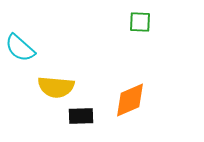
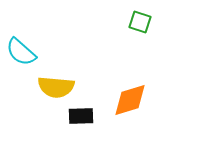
green square: rotated 15 degrees clockwise
cyan semicircle: moved 1 px right, 4 px down
orange diamond: rotated 6 degrees clockwise
